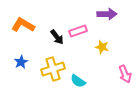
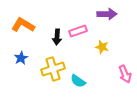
black arrow: rotated 42 degrees clockwise
blue star: moved 4 px up
